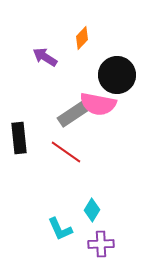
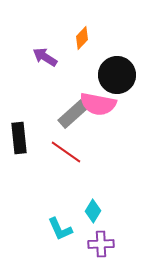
gray rectangle: rotated 8 degrees counterclockwise
cyan diamond: moved 1 px right, 1 px down
